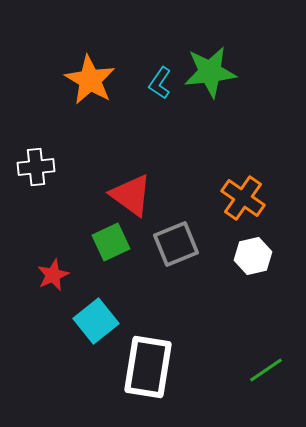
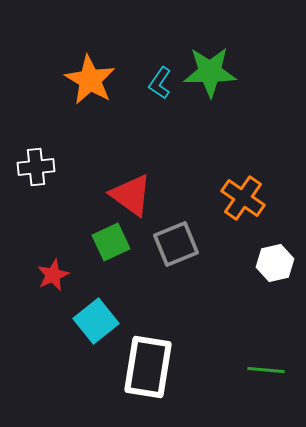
green star: rotated 6 degrees clockwise
white hexagon: moved 22 px right, 7 px down
green line: rotated 39 degrees clockwise
